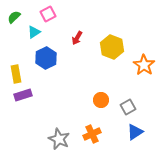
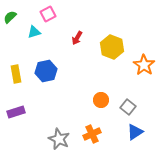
green semicircle: moved 4 px left
cyan triangle: rotated 16 degrees clockwise
blue hexagon: moved 13 px down; rotated 15 degrees clockwise
purple rectangle: moved 7 px left, 17 px down
gray square: rotated 21 degrees counterclockwise
